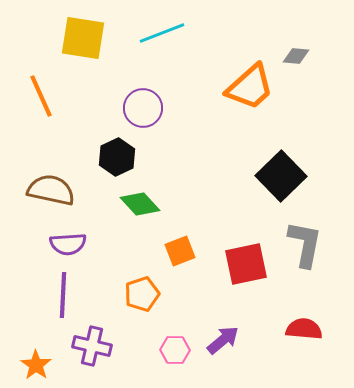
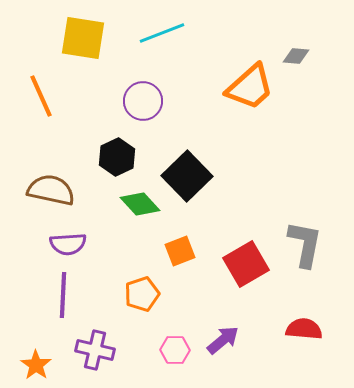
purple circle: moved 7 px up
black square: moved 94 px left
red square: rotated 18 degrees counterclockwise
purple cross: moved 3 px right, 4 px down
